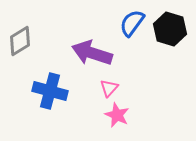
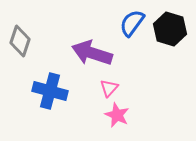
gray diamond: rotated 40 degrees counterclockwise
